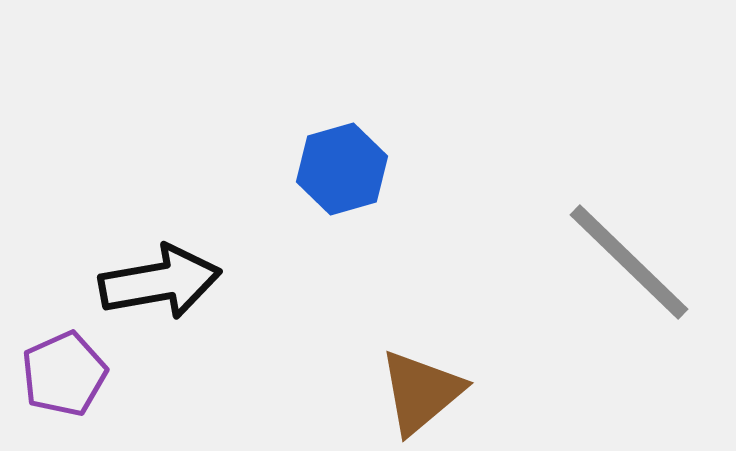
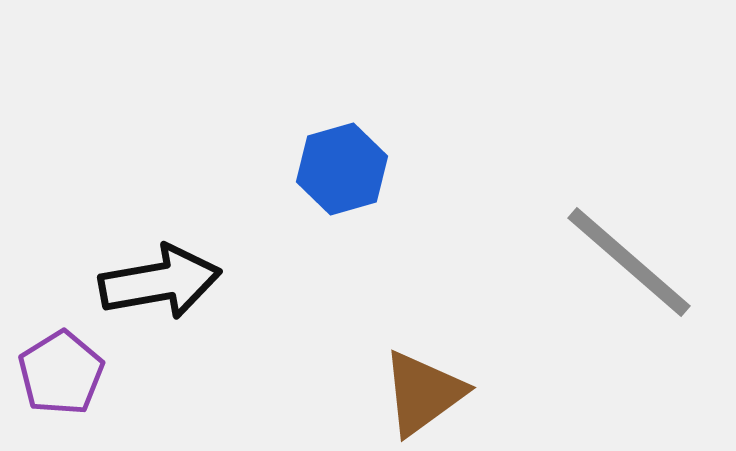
gray line: rotated 3 degrees counterclockwise
purple pentagon: moved 3 px left, 1 px up; rotated 8 degrees counterclockwise
brown triangle: moved 2 px right, 1 px down; rotated 4 degrees clockwise
